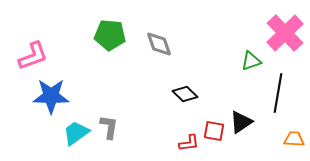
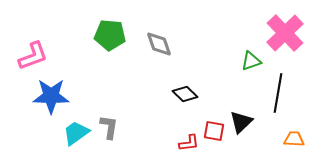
black triangle: rotated 10 degrees counterclockwise
